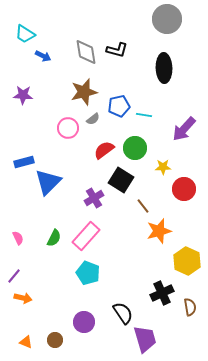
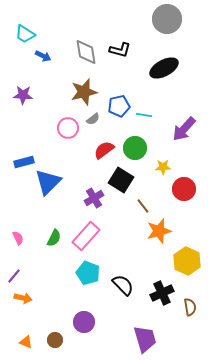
black L-shape: moved 3 px right
black ellipse: rotated 64 degrees clockwise
black semicircle: moved 28 px up; rotated 10 degrees counterclockwise
